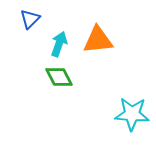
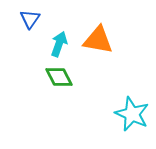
blue triangle: rotated 10 degrees counterclockwise
orange triangle: rotated 16 degrees clockwise
cyan star: rotated 20 degrees clockwise
